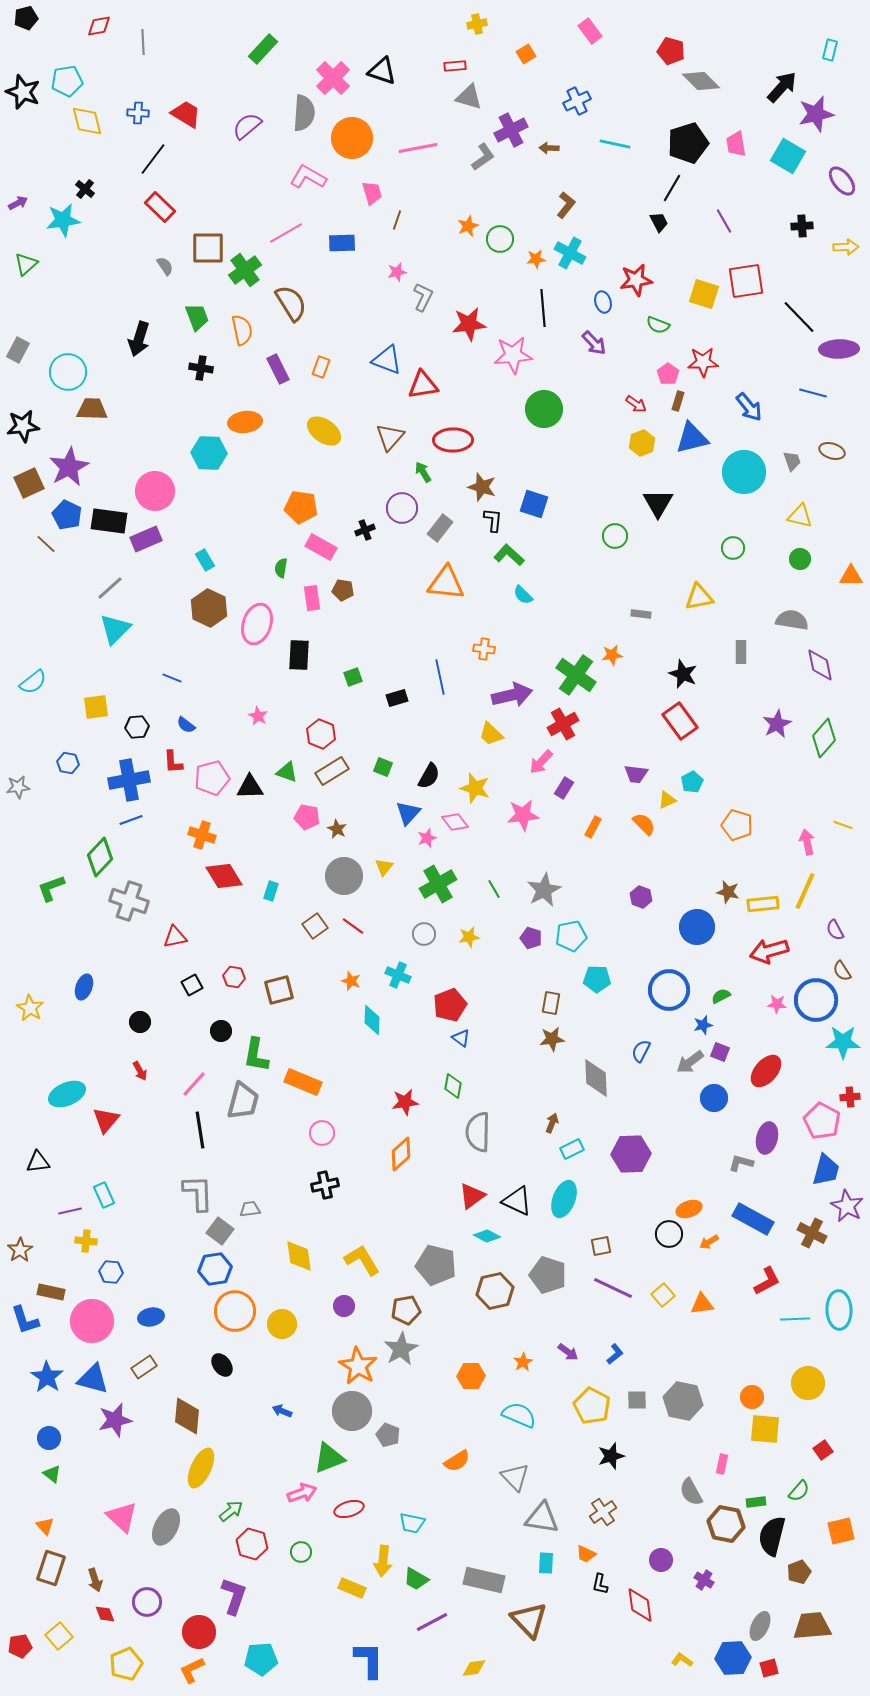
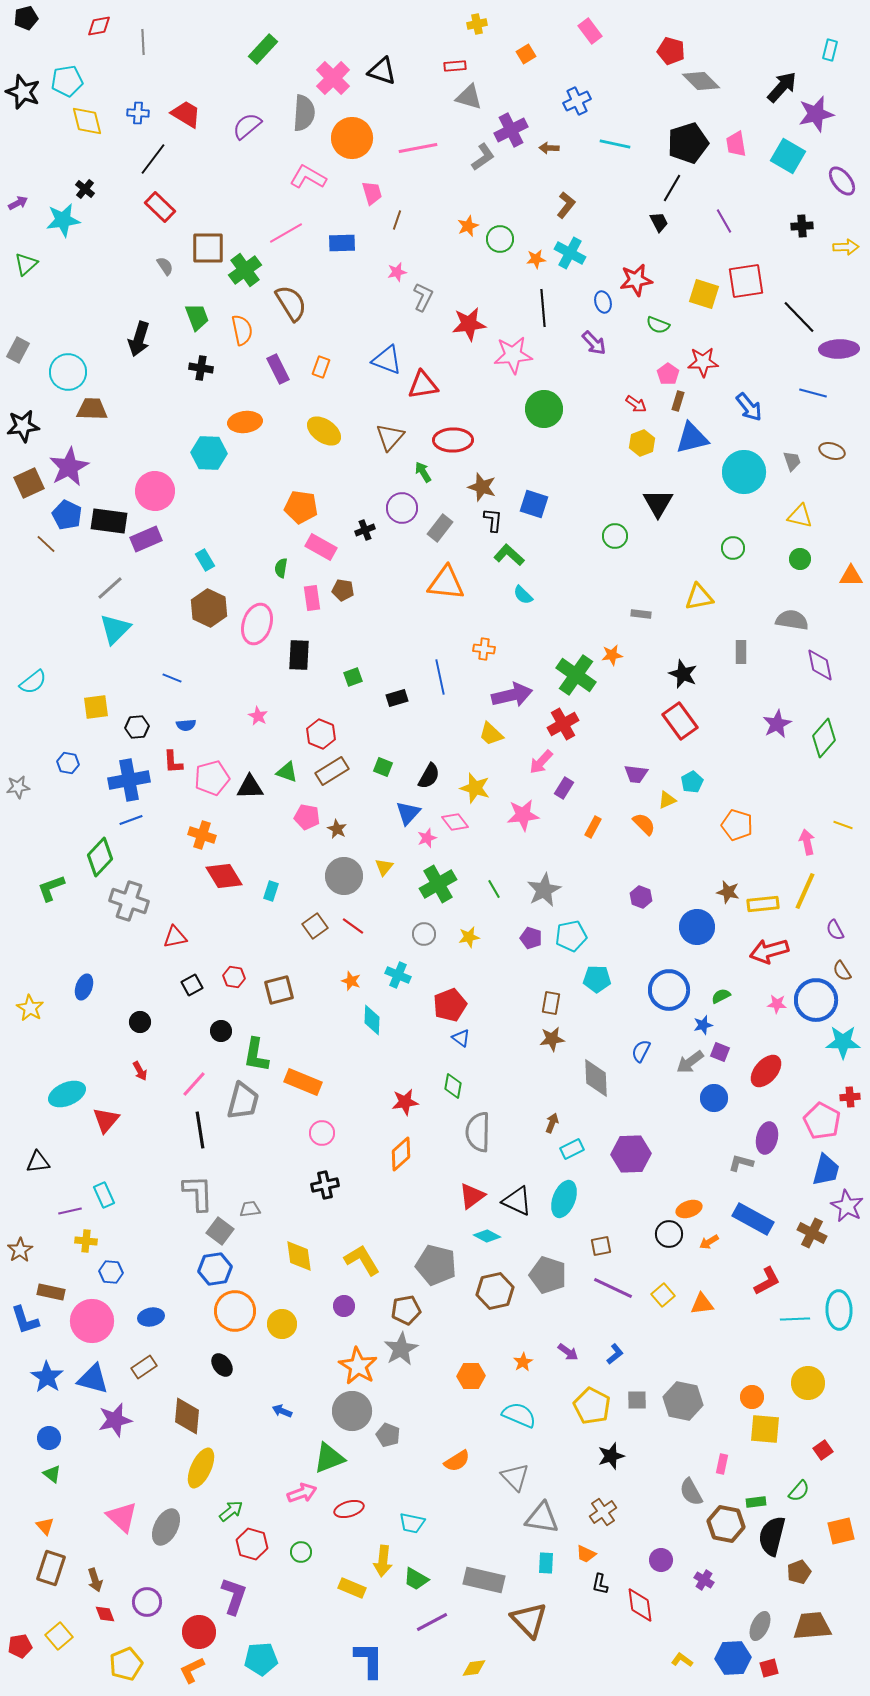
blue semicircle at (186, 725): rotated 42 degrees counterclockwise
